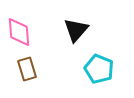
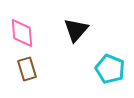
pink diamond: moved 3 px right, 1 px down
cyan pentagon: moved 11 px right
